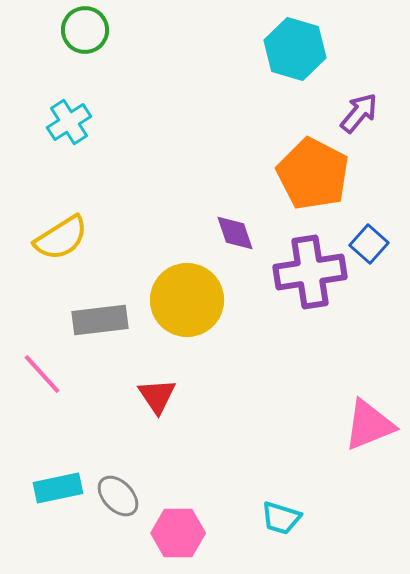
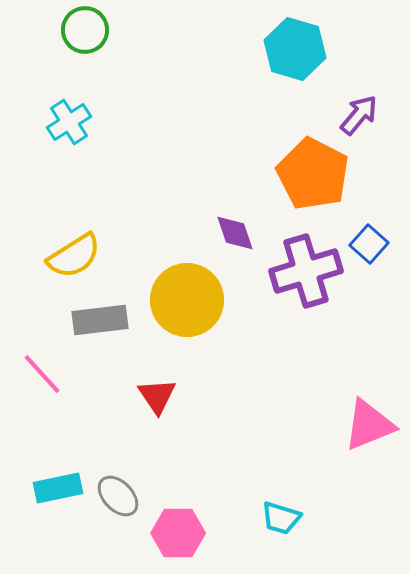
purple arrow: moved 2 px down
yellow semicircle: moved 13 px right, 18 px down
purple cross: moved 4 px left, 1 px up; rotated 8 degrees counterclockwise
